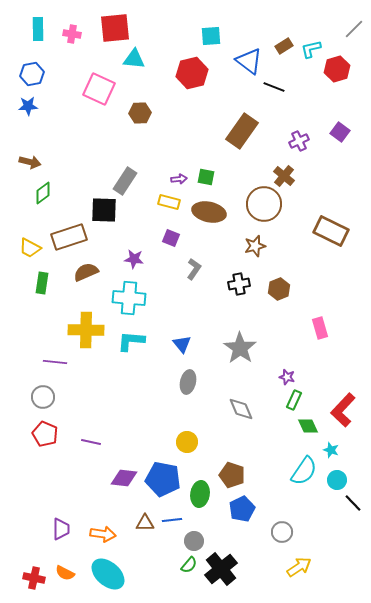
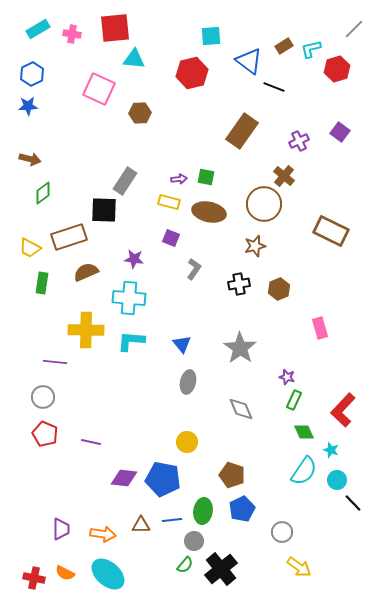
cyan rectangle at (38, 29): rotated 60 degrees clockwise
blue hexagon at (32, 74): rotated 15 degrees counterclockwise
brown arrow at (30, 162): moved 3 px up
green diamond at (308, 426): moved 4 px left, 6 px down
green ellipse at (200, 494): moved 3 px right, 17 px down
brown triangle at (145, 523): moved 4 px left, 2 px down
green semicircle at (189, 565): moved 4 px left
yellow arrow at (299, 567): rotated 70 degrees clockwise
